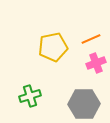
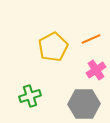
yellow pentagon: rotated 16 degrees counterclockwise
pink cross: moved 7 px down; rotated 12 degrees counterclockwise
